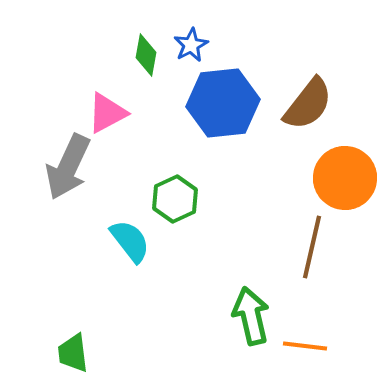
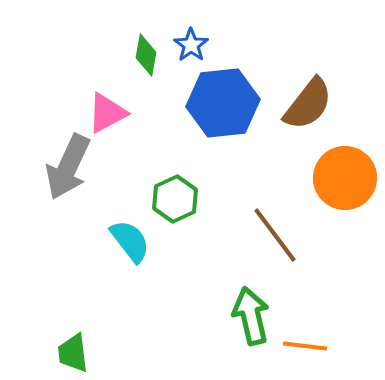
blue star: rotated 8 degrees counterclockwise
brown line: moved 37 px left, 12 px up; rotated 50 degrees counterclockwise
